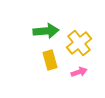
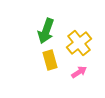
green arrow: rotated 115 degrees clockwise
pink arrow: rotated 14 degrees counterclockwise
